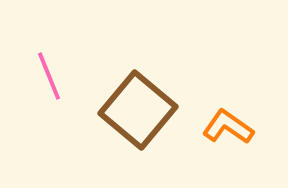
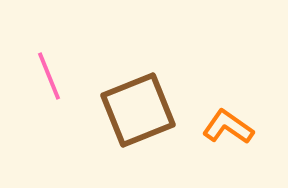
brown square: rotated 28 degrees clockwise
